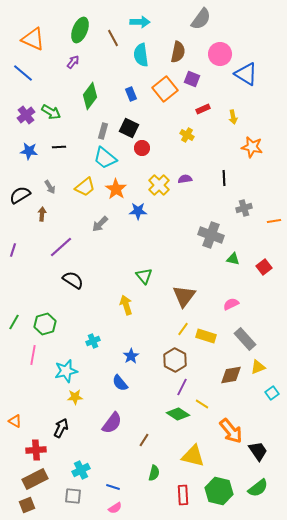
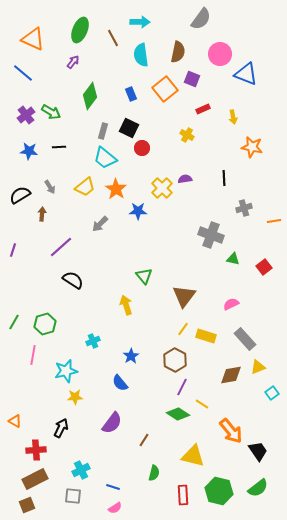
blue triangle at (246, 74): rotated 10 degrees counterclockwise
yellow cross at (159, 185): moved 3 px right, 3 px down
